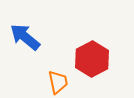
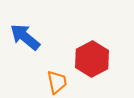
orange trapezoid: moved 1 px left
